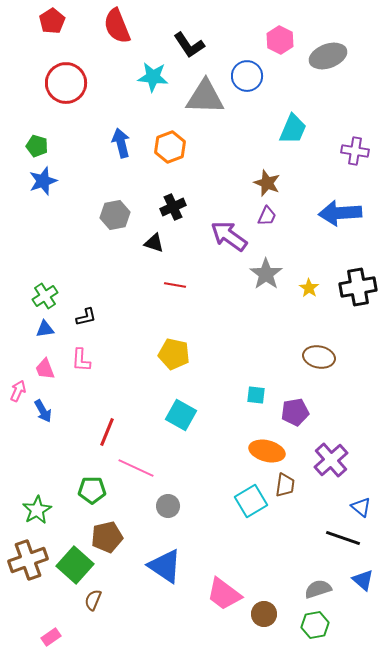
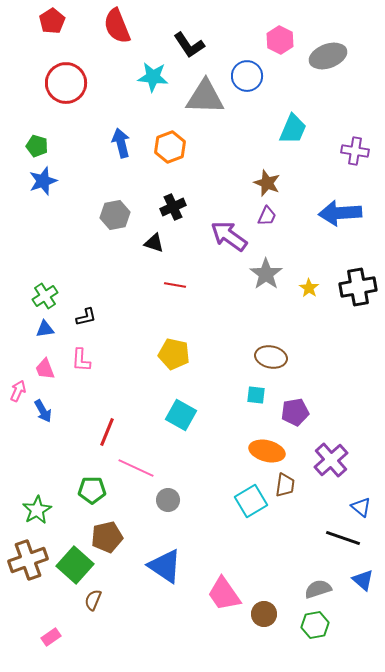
brown ellipse at (319, 357): moved 48 px left
gray circle at (168, 506): moved 6 px up
pink trapezoid at (224, 594): rotated 18 degrees clockwise
